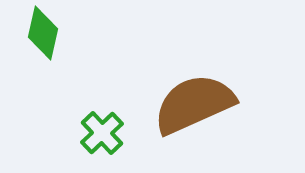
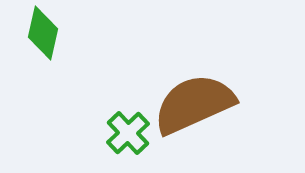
green cross: moved 26 px right
